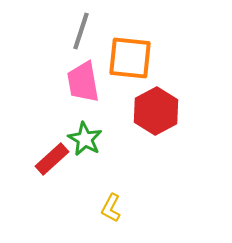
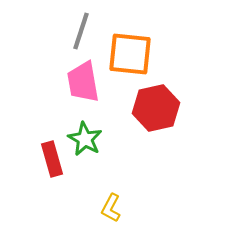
orange square: moved 4 px up
red hexagon: moved 3 px up; rotated 15 degrees clockwise
red rectangle: rotated 64 degrees counterclockwise
